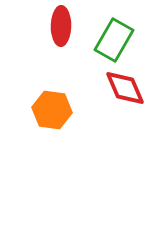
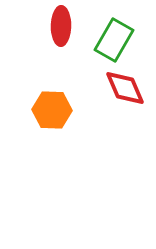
orange hexagon: rotated 6 degrees counterclockwise
